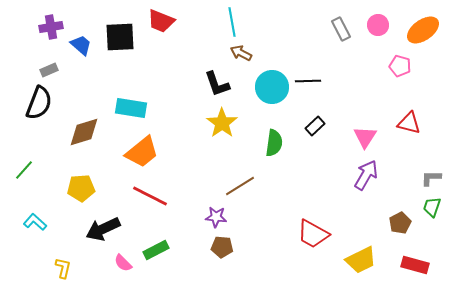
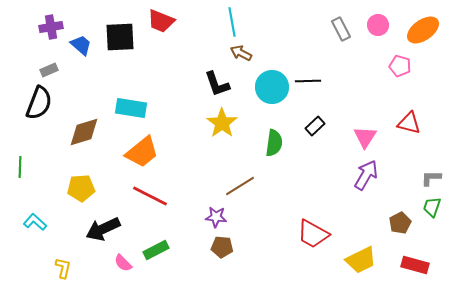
green line at (24, 170): moved 4 px left, 3 px up; rotated 40 degrees counterclockwise
